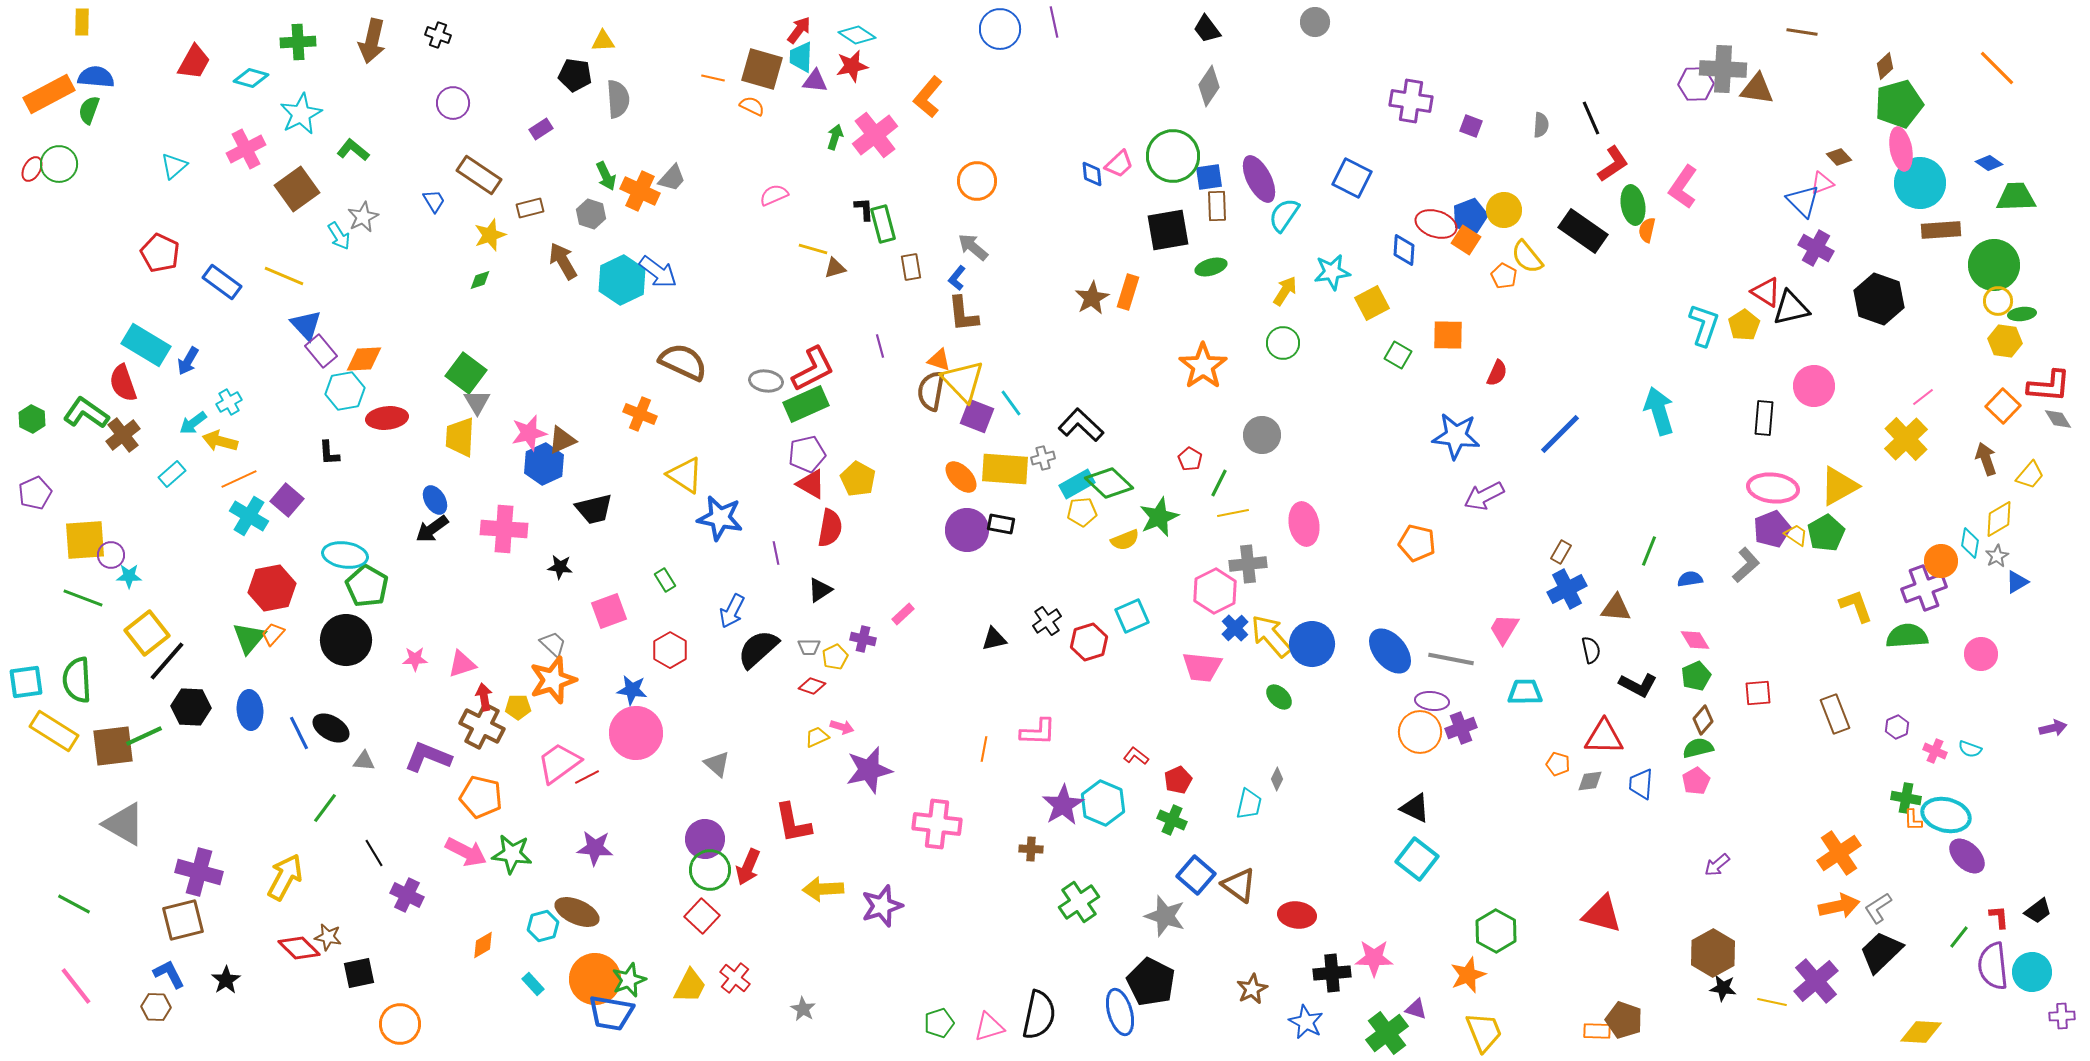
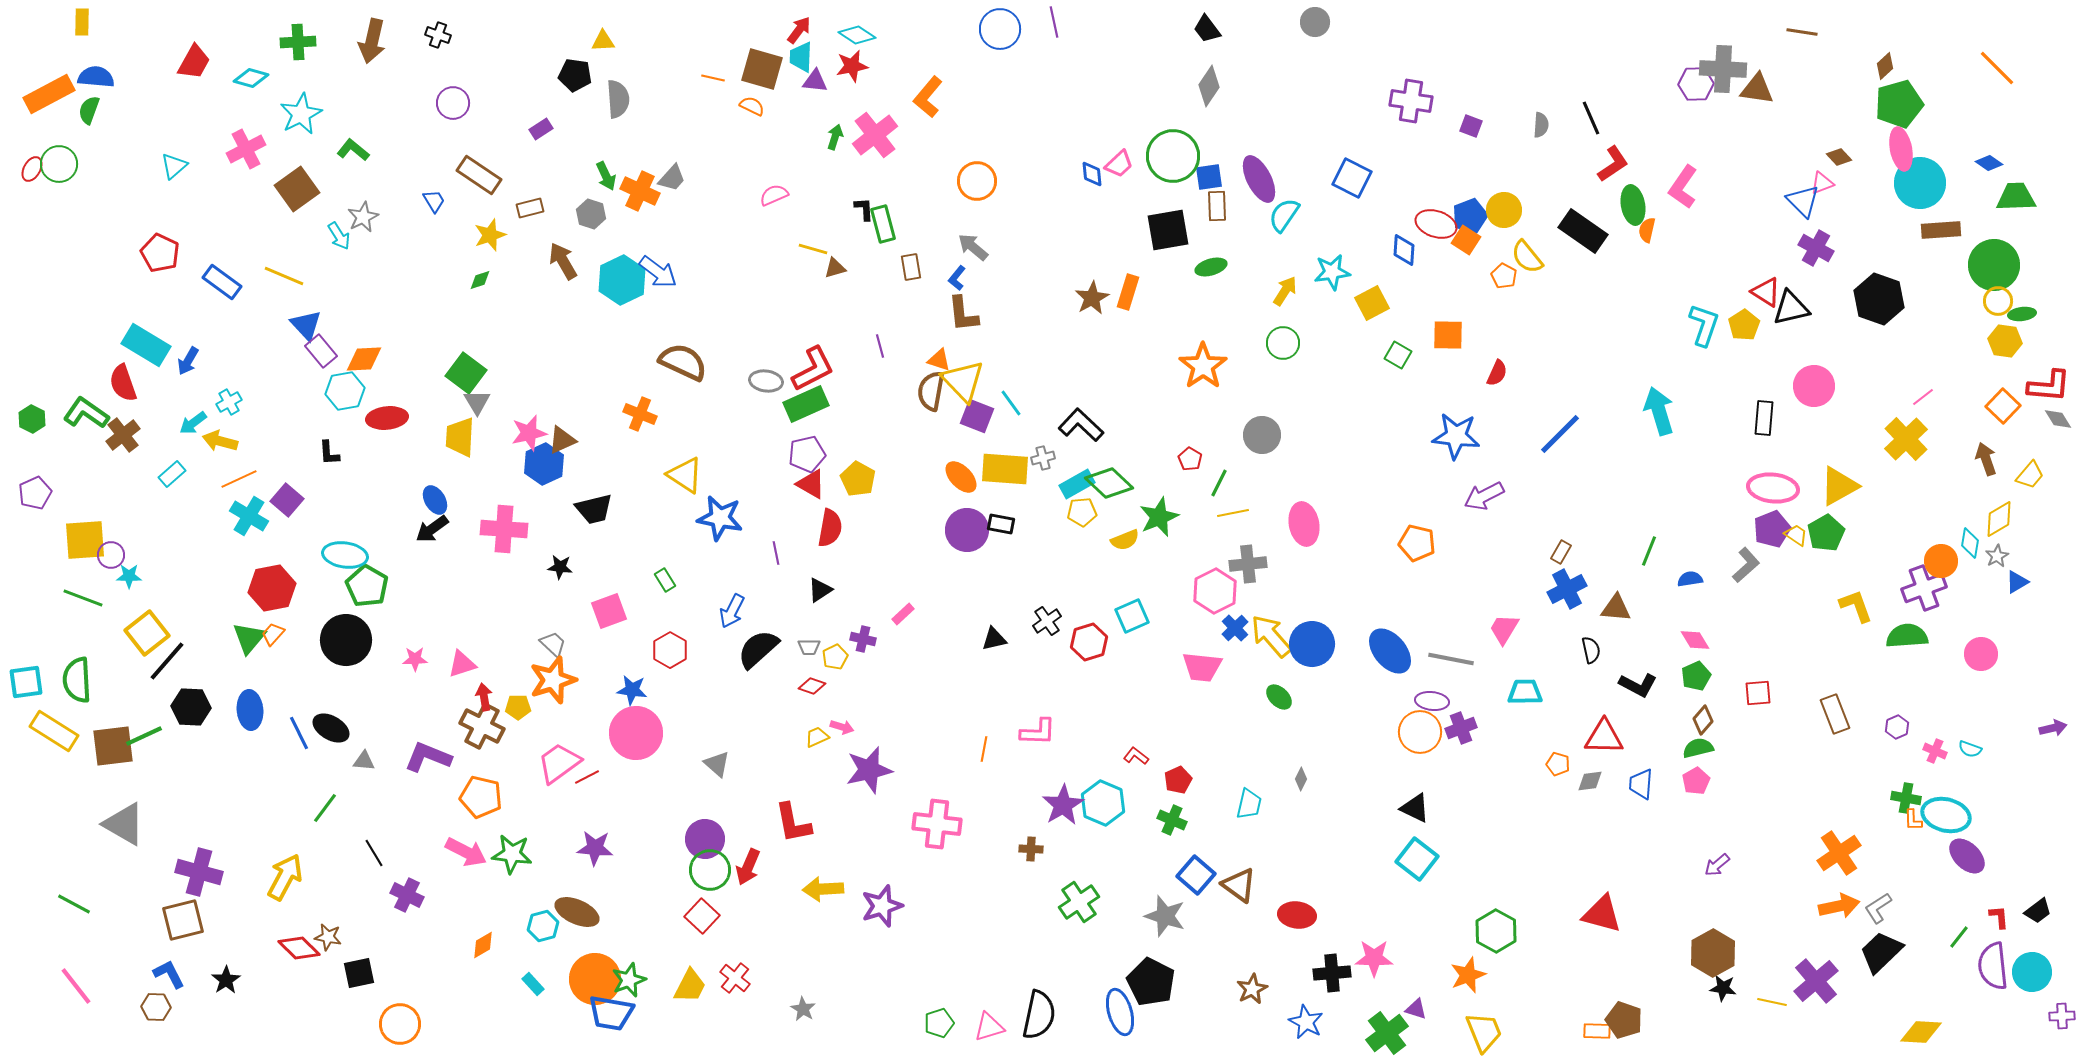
gray diamond at (1277, 779): moved 24 px right
